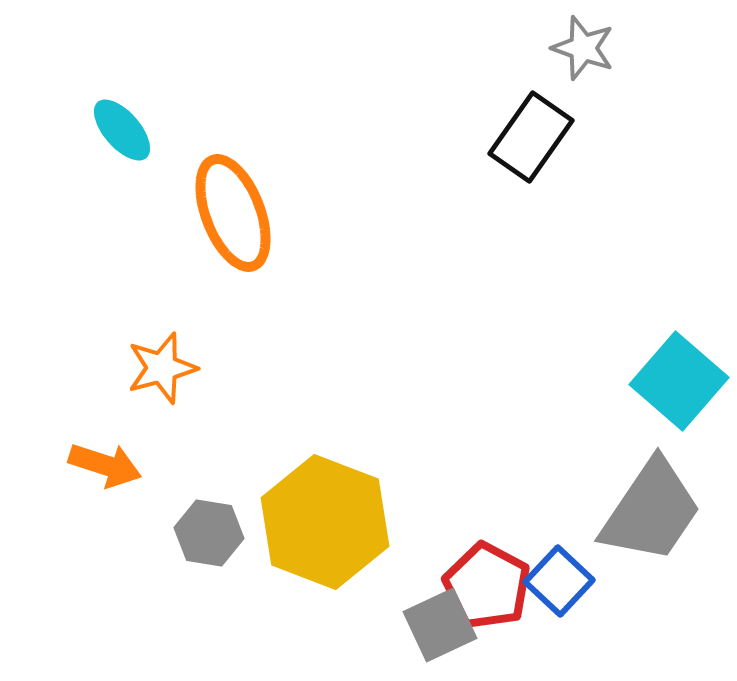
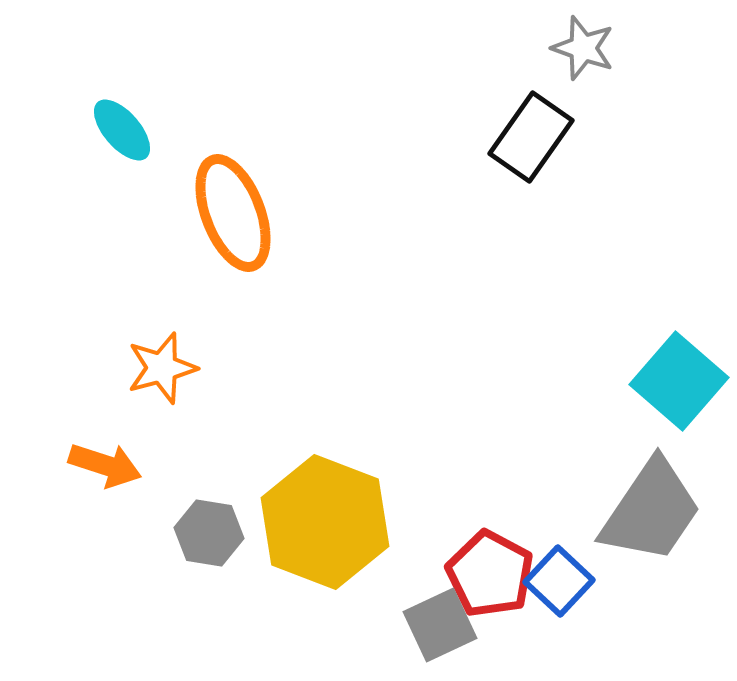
red pentagon: moved 3 px right, 12 px up
